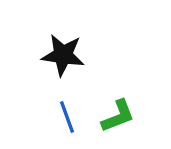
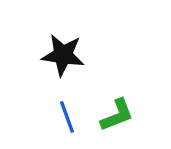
green L-shape: moved 1 px left, 1 px up
